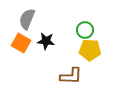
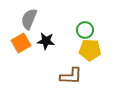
gray semicircle: moved 2 px right
orange square: rotated 30 degrees clockwise
